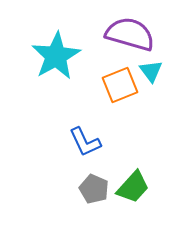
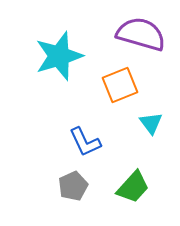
purple semicircle: moved 11 px right
cyan star: moved 3 px right; rotated 12 degrees clockwise
cyan triangle: moved 52 px down
gray pentagon: moved 21 px left, 3 px up; rotated 24 degrees clockwise
